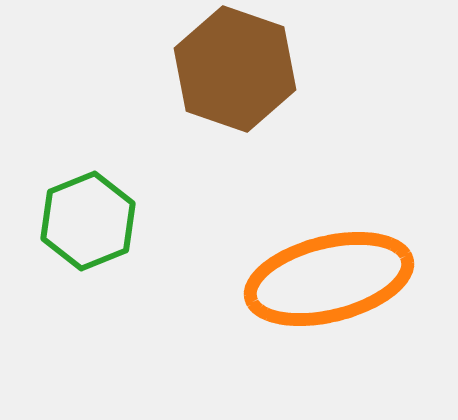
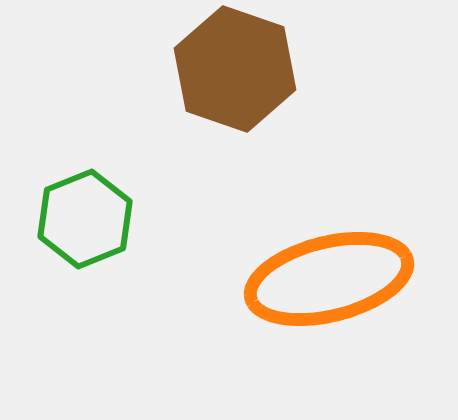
green hexagon: moved 3 px left, 2 px up
